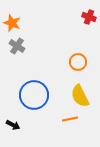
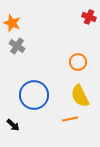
black arrow: rotated 16 degrees clockwise
